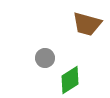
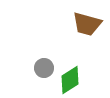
gray circle: moved 1 px left, 10 px down
